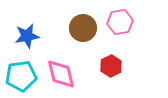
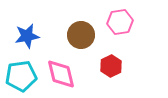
brown circle: moved 2 px left, 7 px down
